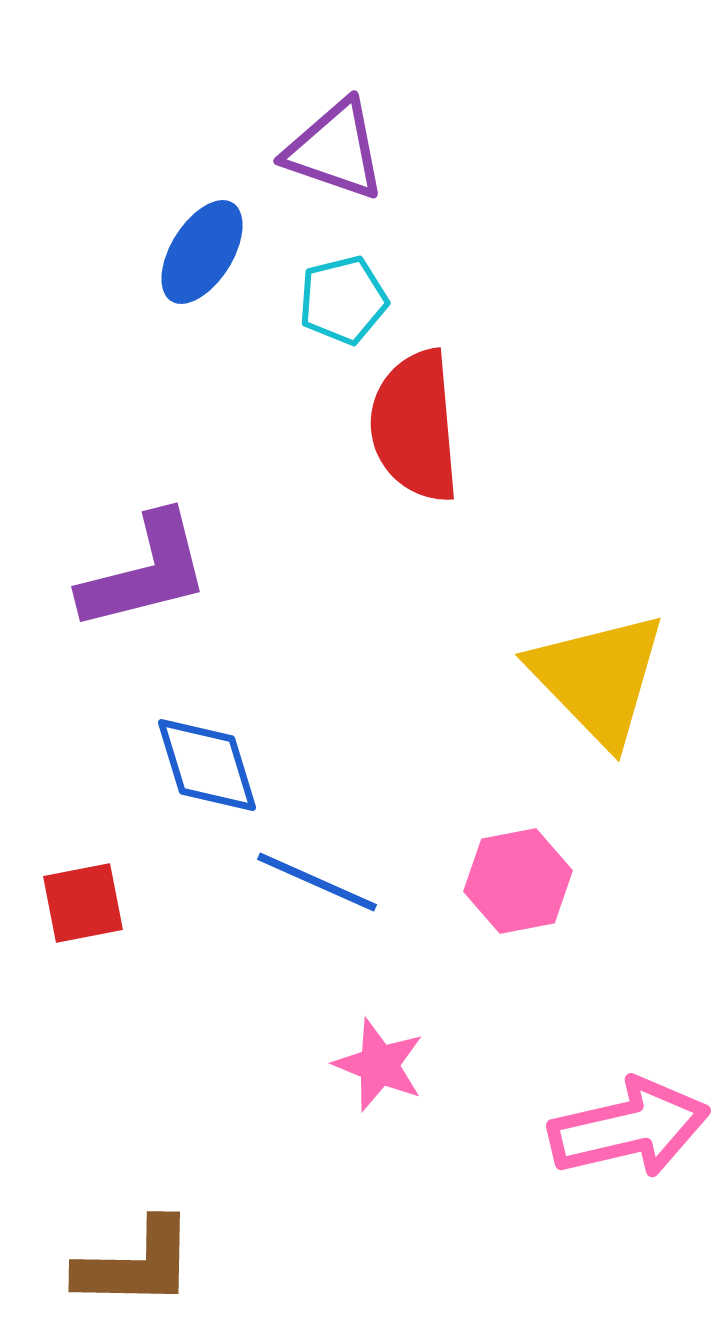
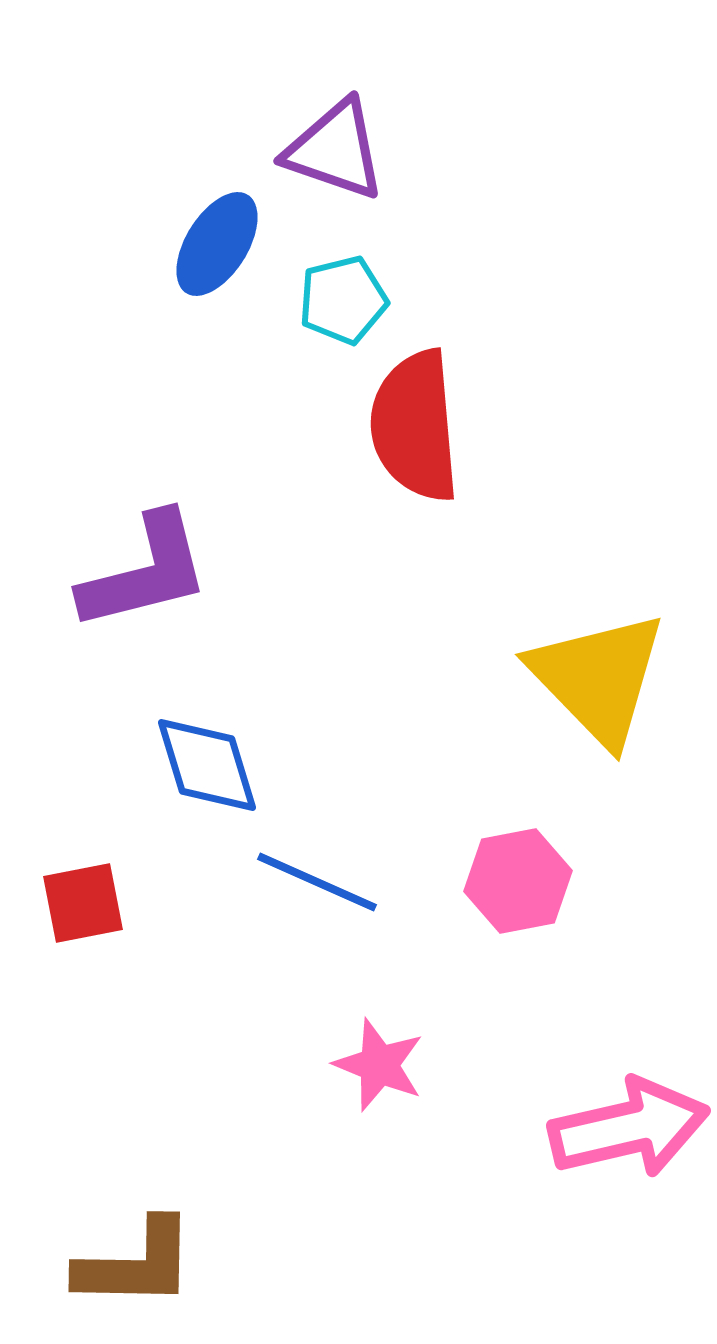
blue ellipse: moved 15 px right, 8 px up
